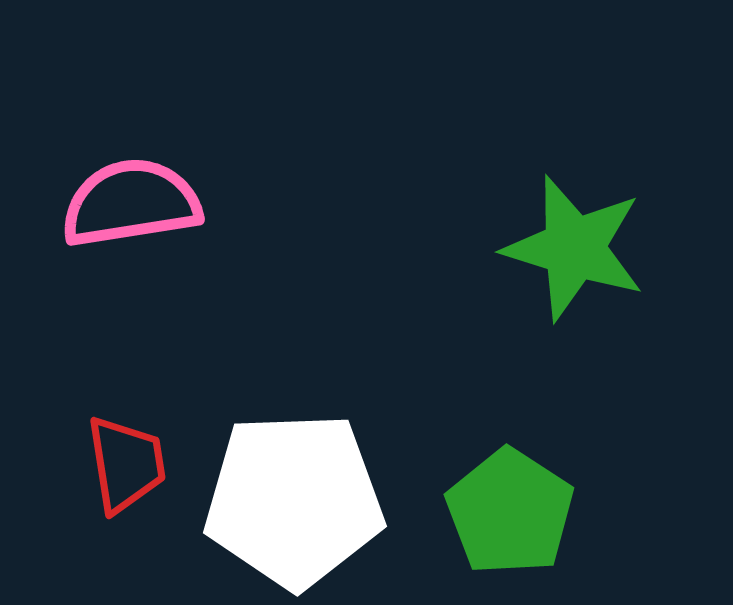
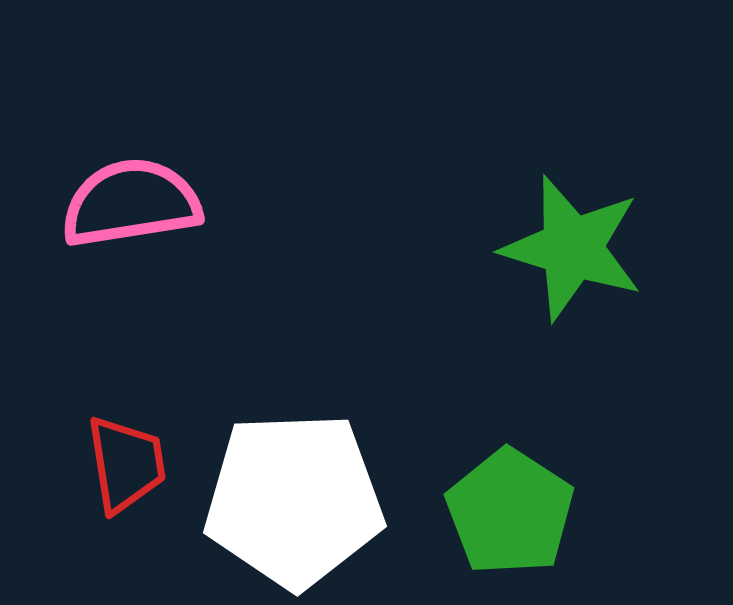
green star: moved 2 px left
